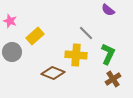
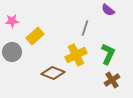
pink star: moved 2 px right; rotated 24 degrees counterclockwise
gray line: moved 1 px left, 5 px up; rotated 63 degrees clockwise
yellow cross: rotated 30 degrees counterclockwise
brown cross: moved 1 px left, 1 px down
